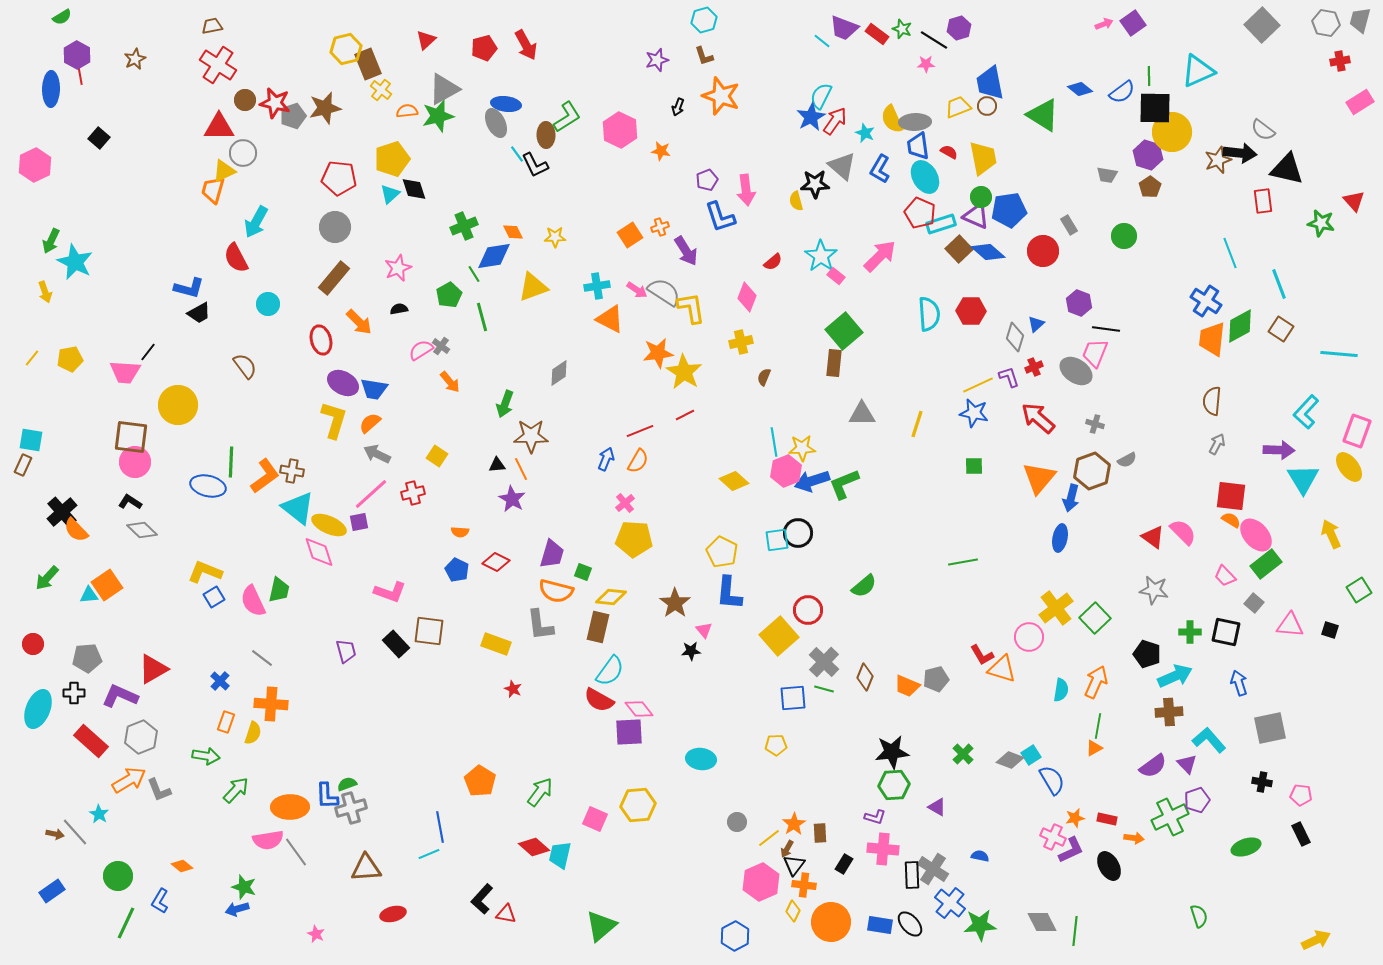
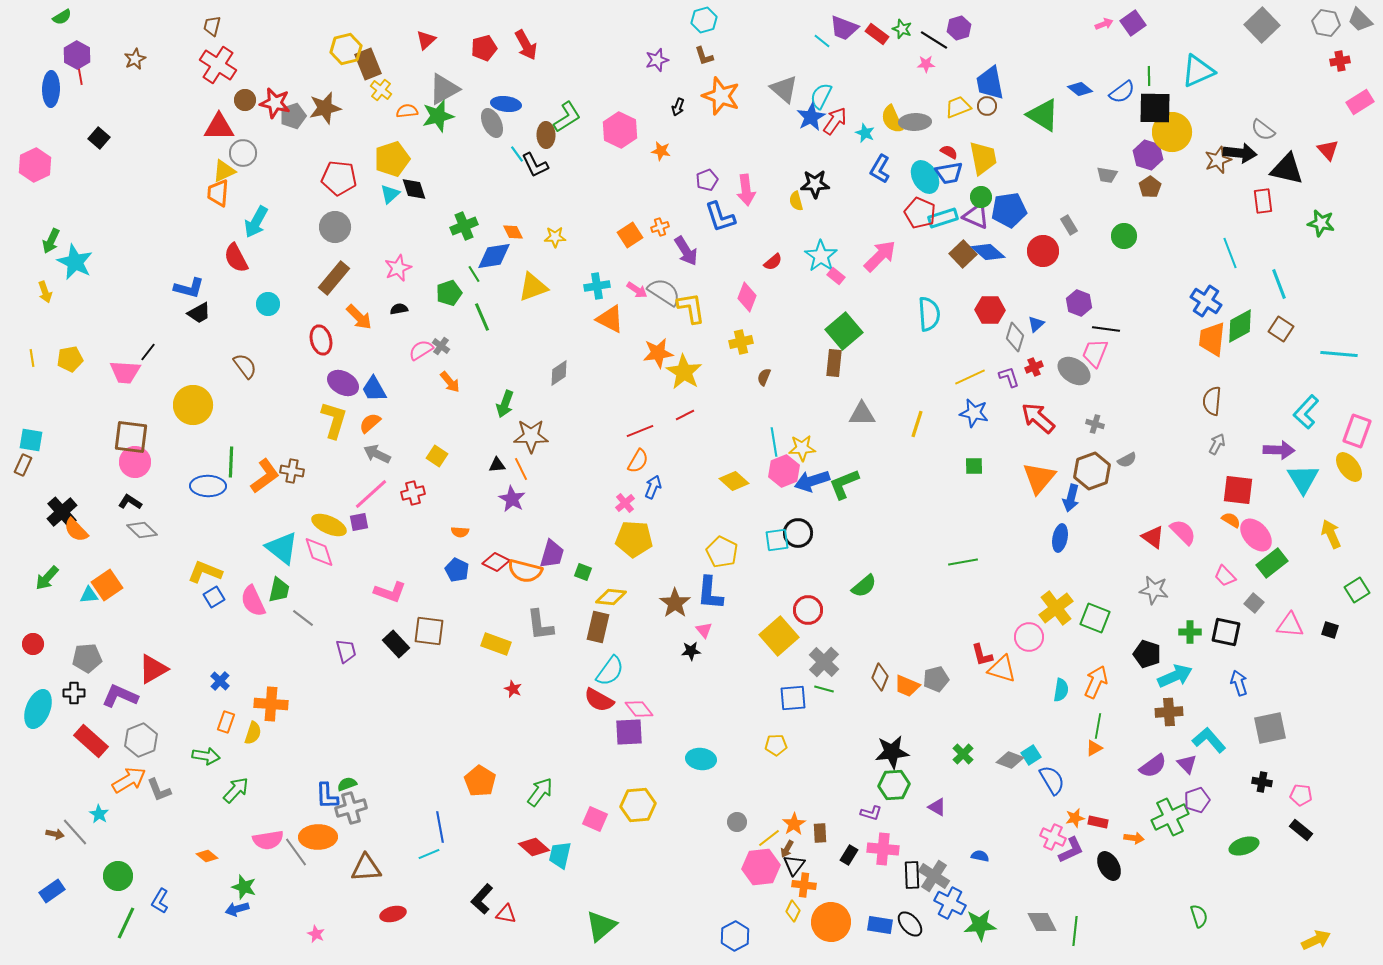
gray trapezoid at (1360, 20): rotated 60 degrees counterclockwise
brown trapezoid at (212, 26): rotated 65 degrees counterclockwise
gray ellipse at (496, 123): moved 4 px left
blue trapezoid at (918, 146): moved 31 px right, 27 px down; rotated 92 degrees counterclockwise
gray triangle at (842, 166): moved 58 px left, 77 px up
orange trapezoid at (213, 190): moved 5 px right, 3 px down; rotated 12 degrees counterclockwise
red triangle at (1354, 201): moved 26 px left, 51 px up
cyan rectangle at (941, 224): moved 2 px right, 6 px up
brown square at (959, 249): moved 4 px right, 5 px down
green pentagon at (449, 295): moved 2 px up; rotated 10 degrees clockwise
red hexagon at (971, 311): moved 19 px right, 1 px up
green line at (482, 317): rotated 8 degrees counterclockwise
orange arrow at (359, 322): moved 5 px up
yellow line at (32, 358): rotated 48 degrees counterclockwise
gray ellipse at (1076, 371): moved 2 px left
yellow line at (978, 385): moved 8 px left, 8 px up
blue trapezoid at (374, 389): rotated 52 degrees clockwise
yellow circle at (178, 405): moved 15 px right
blue arrow at (606, 459): moved 47 px right, 28 px down
pink hexagon at (786, 471): moved 2 px left
blue ellipse at (208, 486): rotated 12 degrees counterclockwise
red square at (1231, 496): moved 7 px right, 6 px up
cyan triangle at (298, 508): moved 16 px left, 40 px down
green rectangle at (1266, 564): moved 6 px right, 1 px up
green square at (1359, 590): moved 2 px left
orange semicircle at (556, 591): moved 31 px left, 20 px up
blue L-shape at (729, 593): moved 19 px left
green square at (1095, 618): rotated 24 degrees counterclockwise
red L-shape at (982, 655): rotated 15 degrees clockwise
gray line at (262, 658): moved 41 px right, 40 px up
brown diamond at (865, 677): moved 15 px right
gray hexagon at (141, 737): moved 3 px down
orange ellipse at (290, 807): moved 28 px right, 30 px down
purple L-shape at (875, 817): moved 4 px left, 4 px up
red rectangle at (1107, 819): moved 9 px left, 3 px down
black rectangle at (1301, 834): moved 4 px up; rotated 25 degrees counterclockwise
green ellipse at (1246, 847): moved 2 px left, 1 px up
black rectangle at (844, 864): moved 5 px right, 9 px up
orange diamond at (182, 866): moved 25 px right, 10 px up
gray cross at (933, 869): moved 1 px right, 7 px down
pink hexagon at (761, 882): moved 15 px up; rotated 18 degrees clockwise
blue cross at (950, 903): rotated 12 degrees counterclockwise
